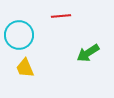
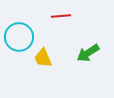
cyan circle: moved 2 px down
yellow trapezoid: moved 18 px right, 10 px up
